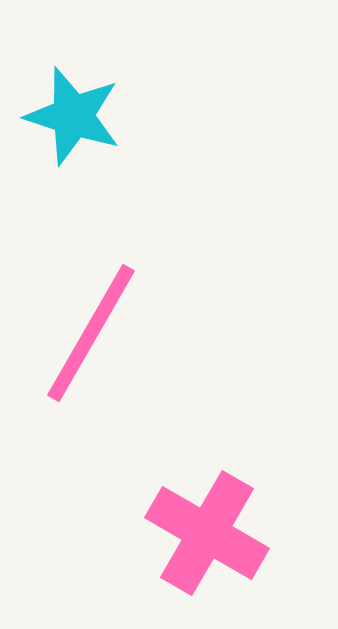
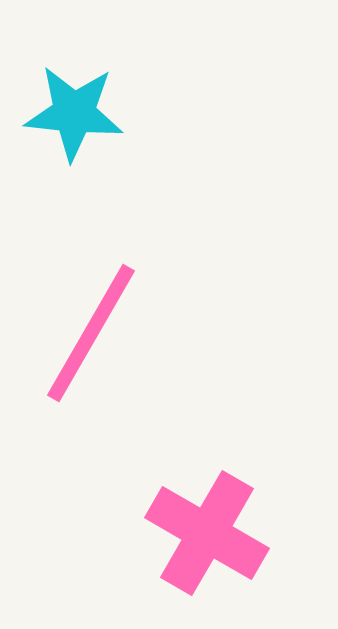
cyan star: moved 1 px right, 3 px up; rotated 12 degrees counterclockwise
